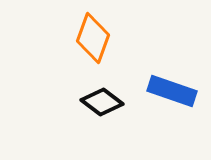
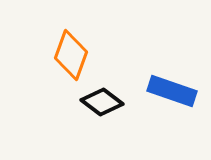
orange diamond: moved 22 px left, 17 px down
